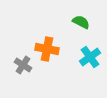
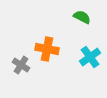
green semicircle: moved 1 px right, 5 px up
gray cross: moved 2 px left
